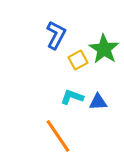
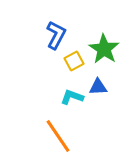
yellow square: moved 4 px left, 1 px down
blue triangle: moved 15 px up
